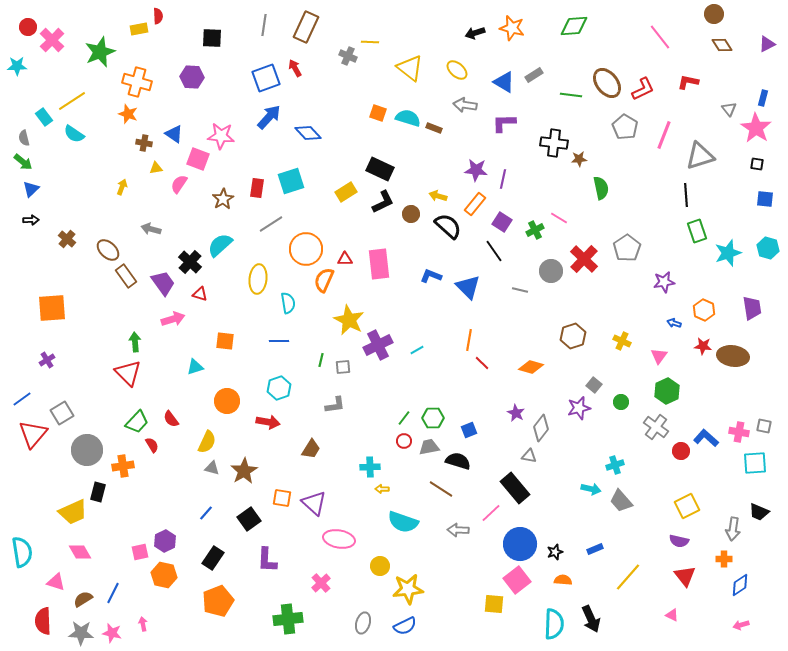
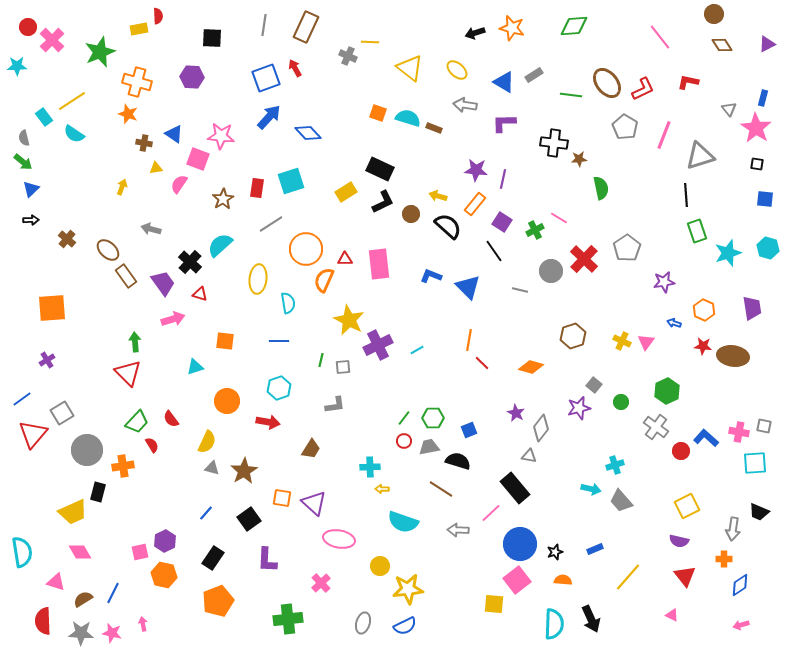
pink triangle at (659, 356): moved 13 px left, 14 px up
